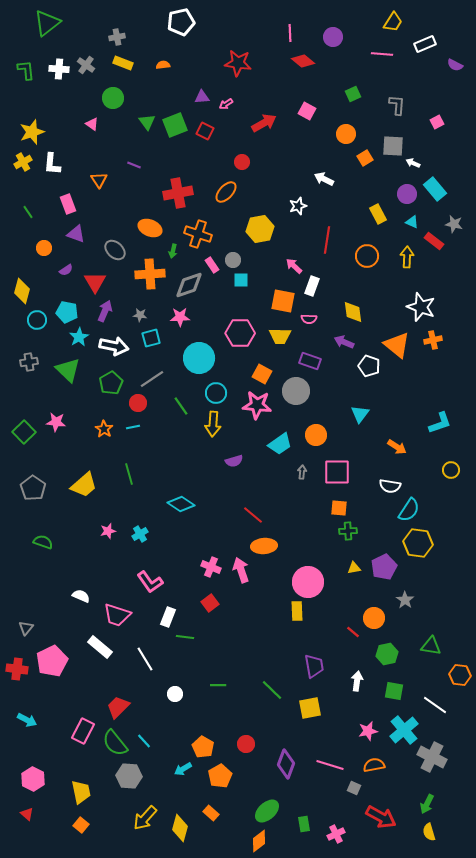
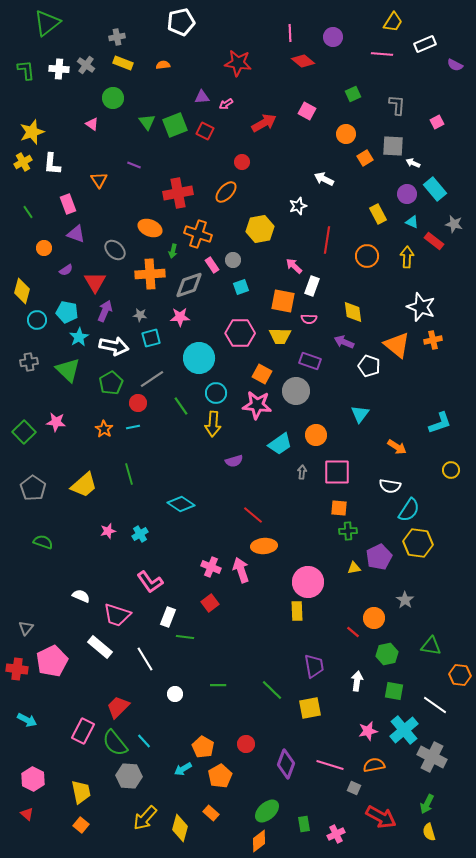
cyan square at (241, 280): moved 7 px down; rotated 21 degrees counterclockwise
purple pentagon at (384, 567): moved 5 px left, 10 px up
